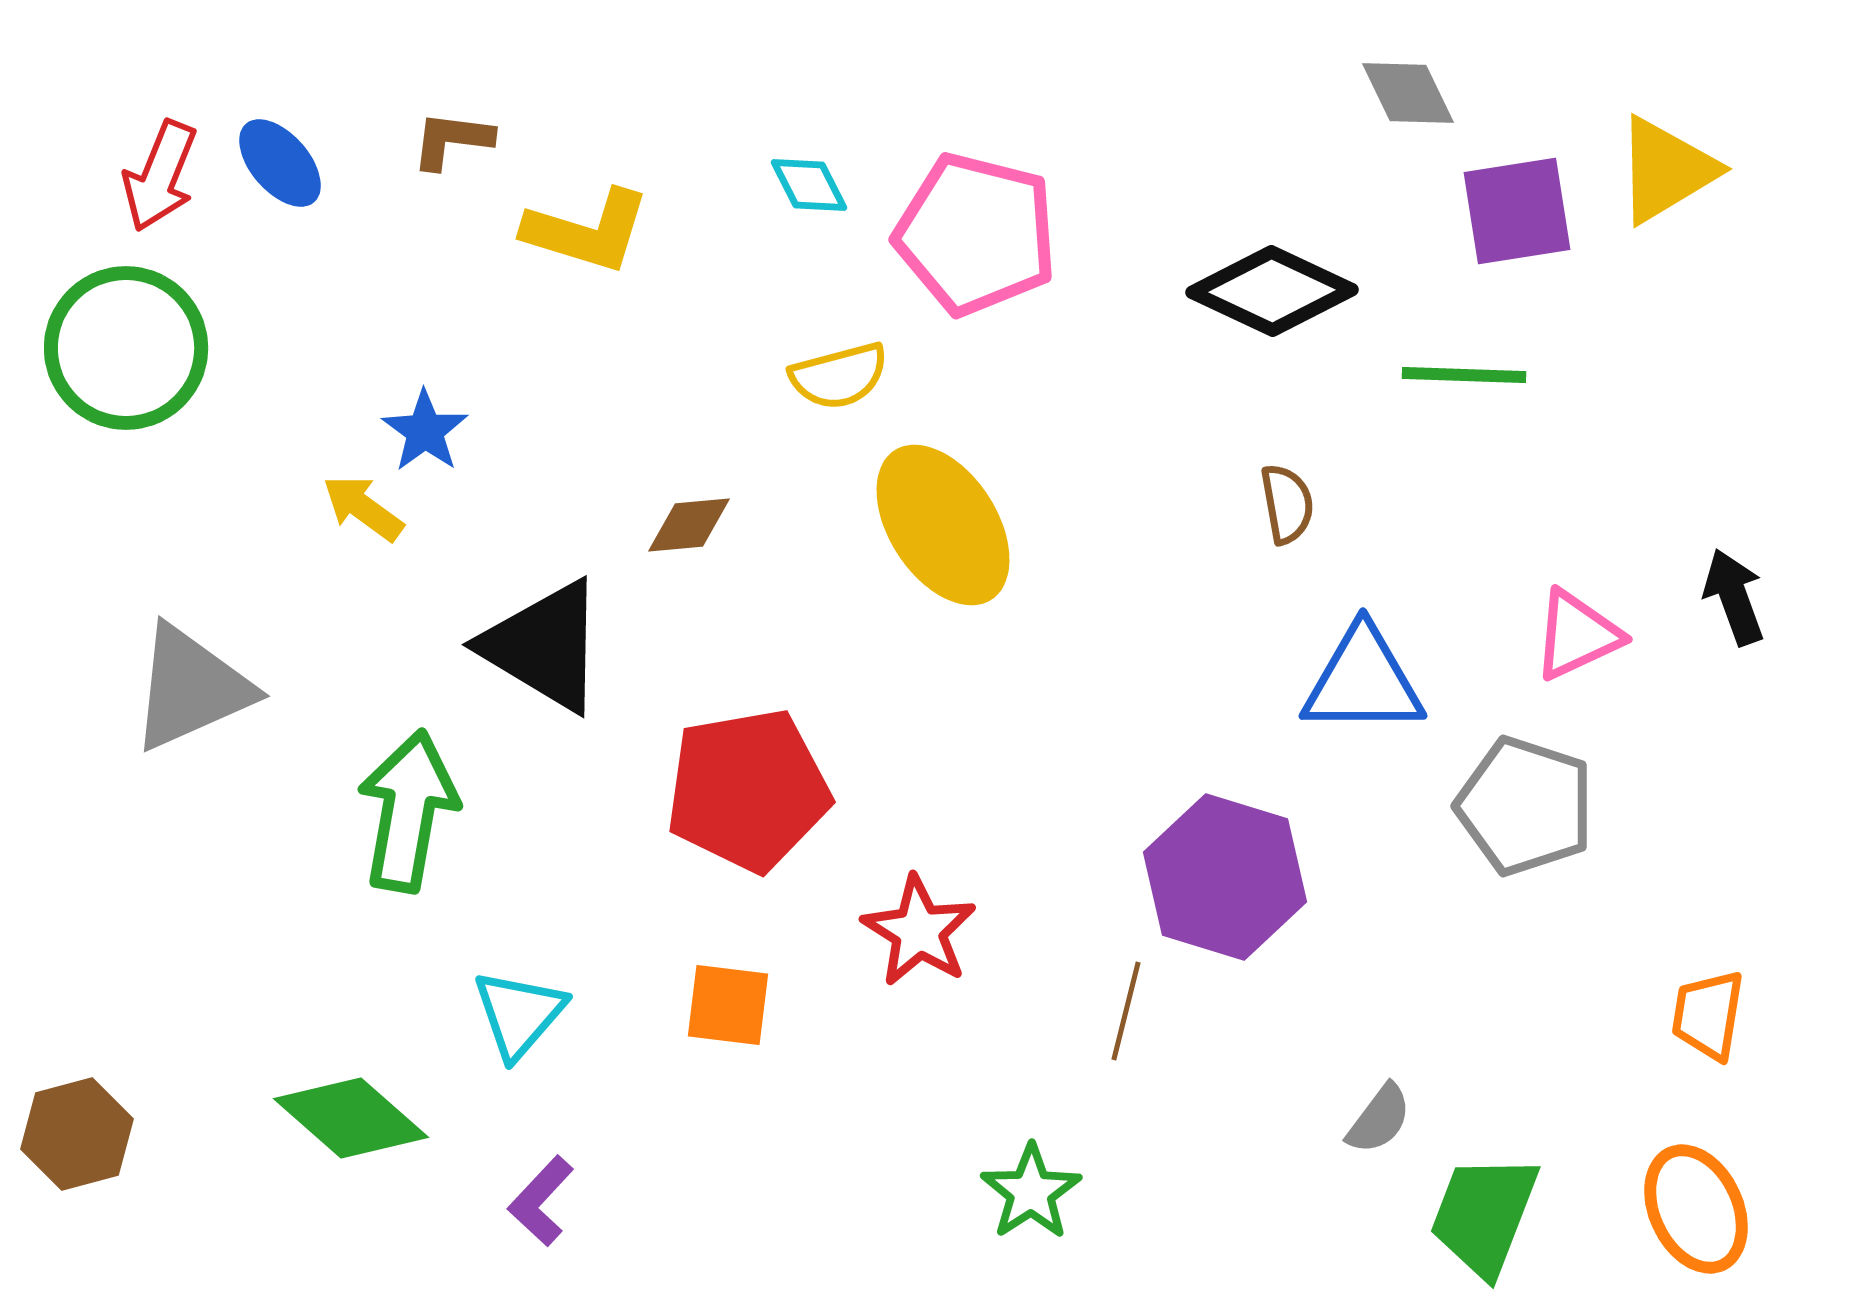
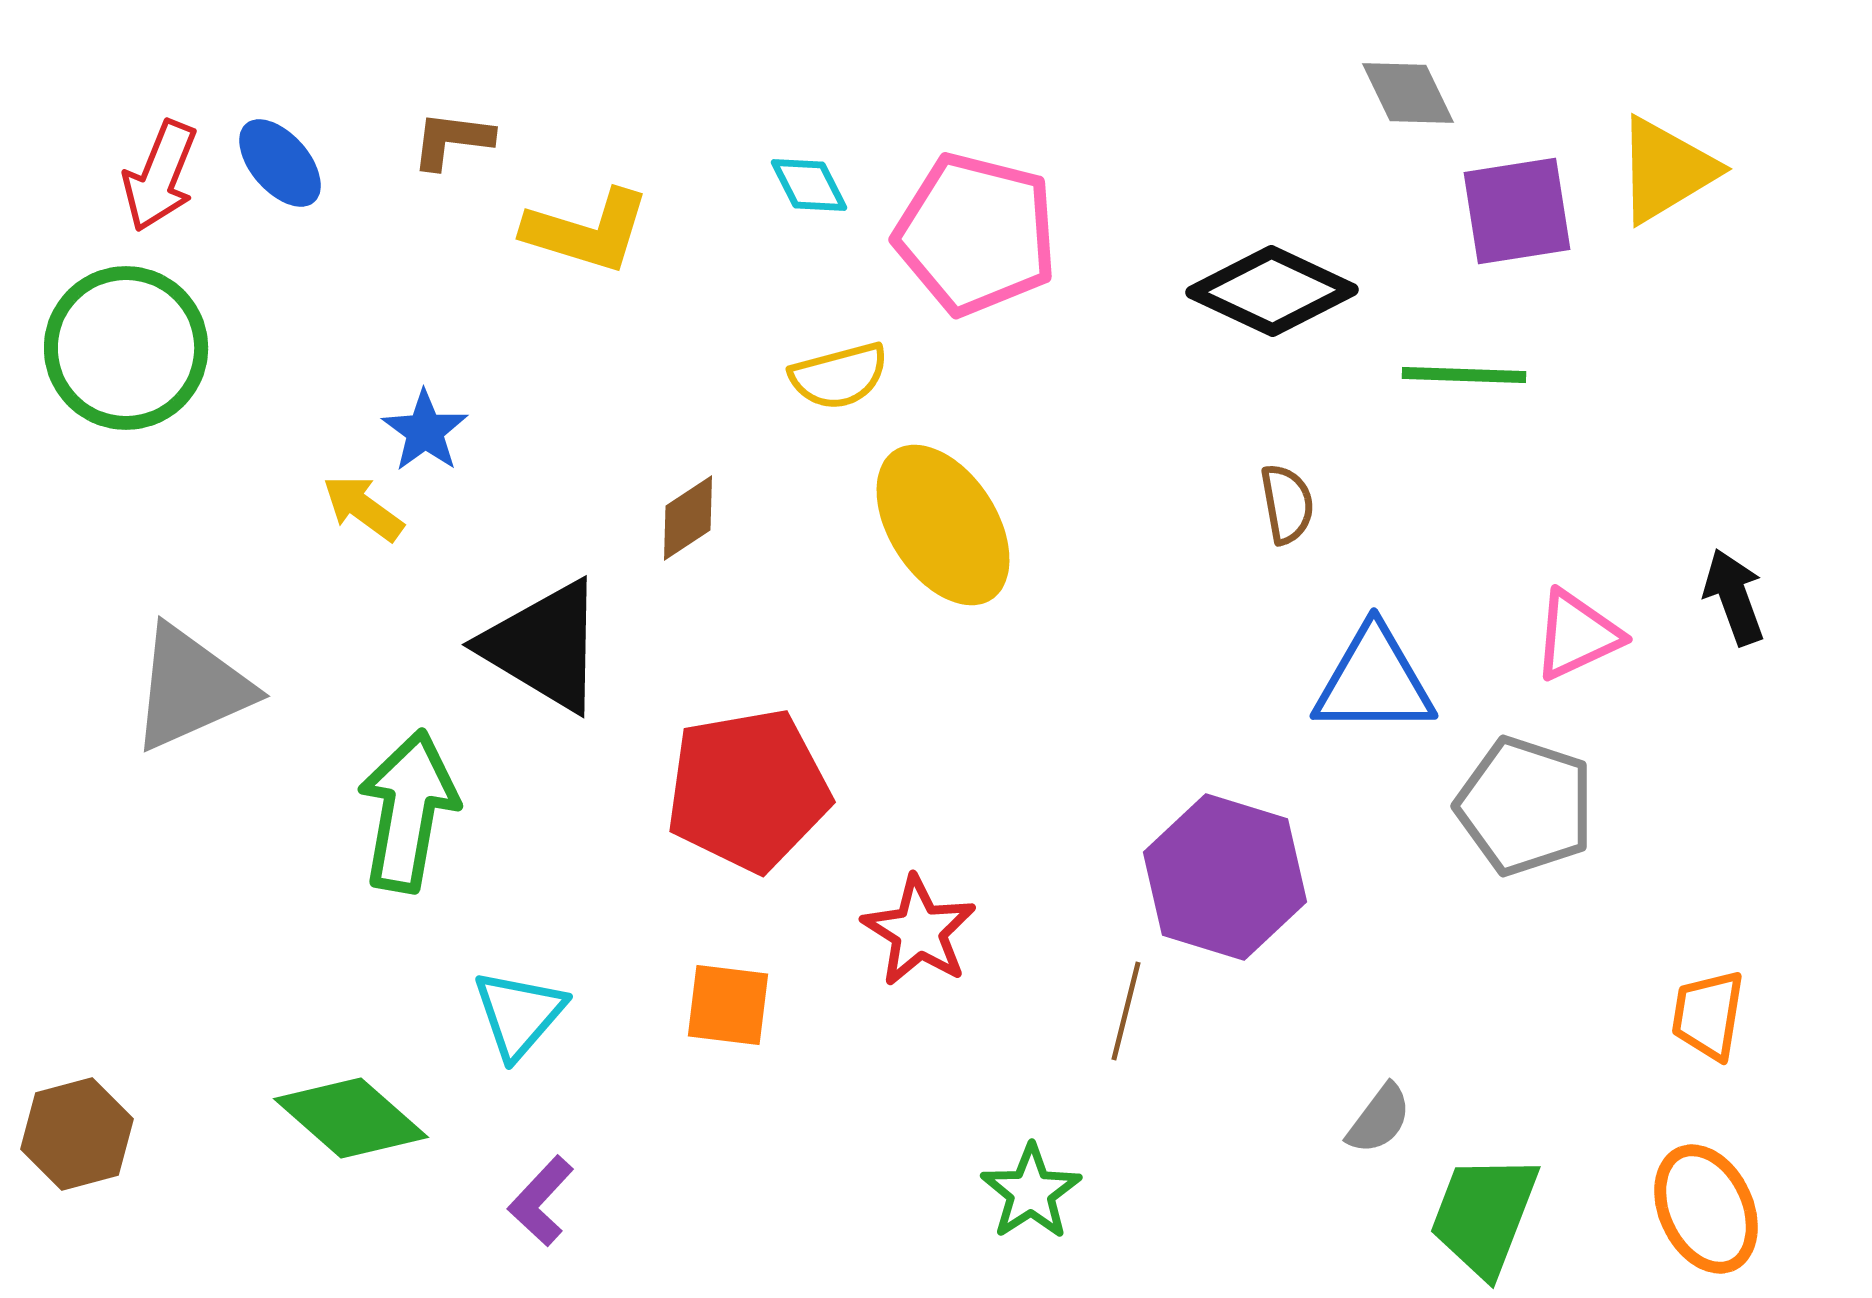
brown diamond: moved 1 px left, 7 px up; rotated 28 degrees counterclockwise
blue triangle: moved 11 px right
orange ellipse: moved 10 px right
